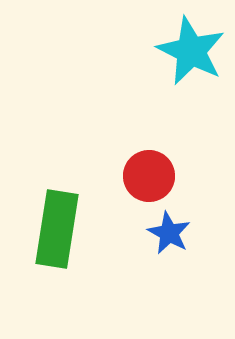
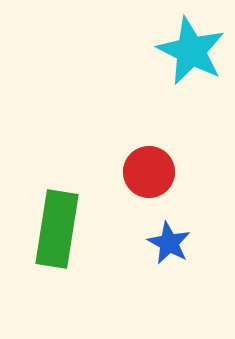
red circle: moved 4 px up
blue star: moved 10 px down
